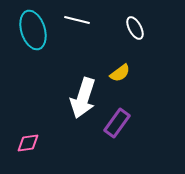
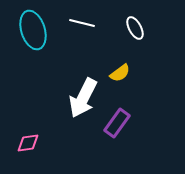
white line: moved 5 px right, 3 px down
white arrow: rotated 9 degrees clockwise
